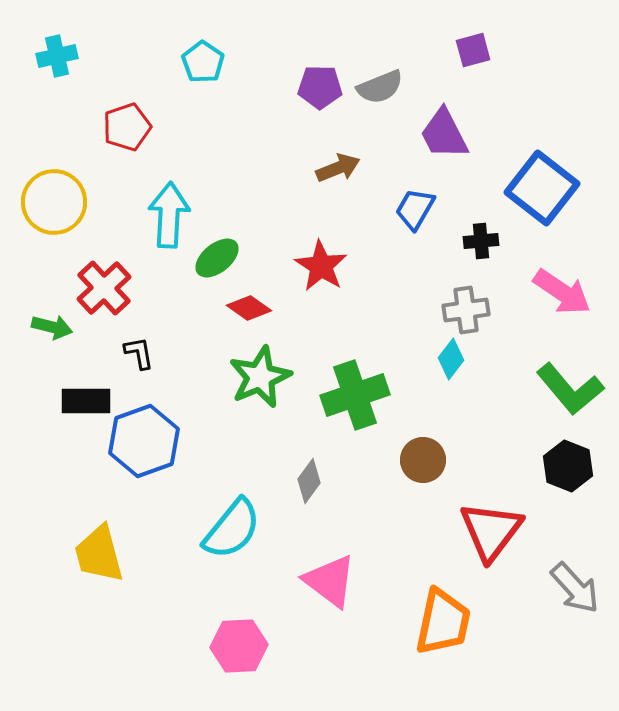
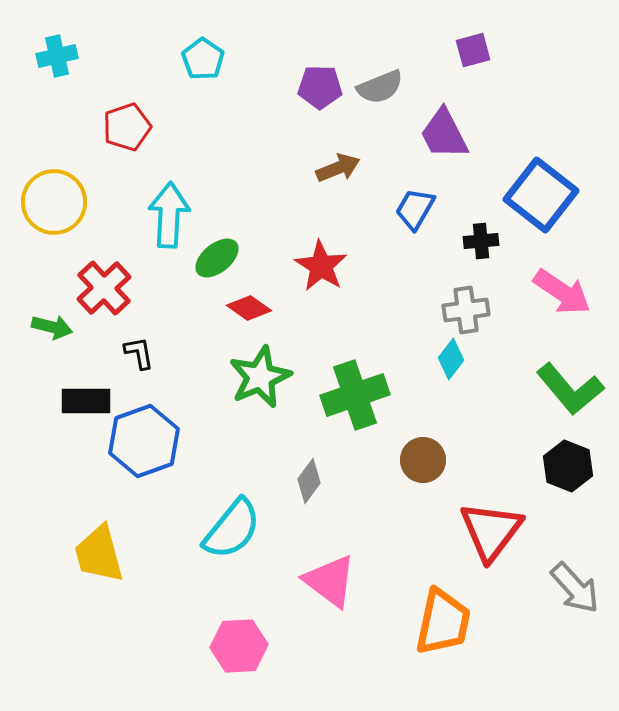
cyan pentagon: moved 3 px up
blue square: moved 1 px left, 7 px down
